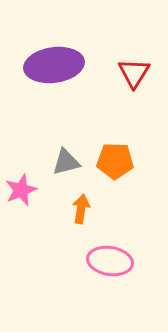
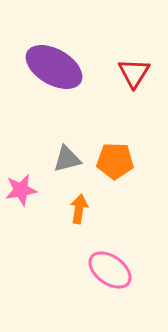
purple ellipse: moved 2 px down; rotated 38 degrees clockwise
gray triangle: moved 1 px right, 3 px up
pink star: rotated 12 degrees clockwise
orange arrow: moved 2 px left
pink ellipse: moved 9 px down; rotated 27 degrees clockwise
